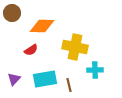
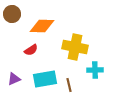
brown circle: moved 1 px down
purple triangle: rotated 24 degrees clockwise
